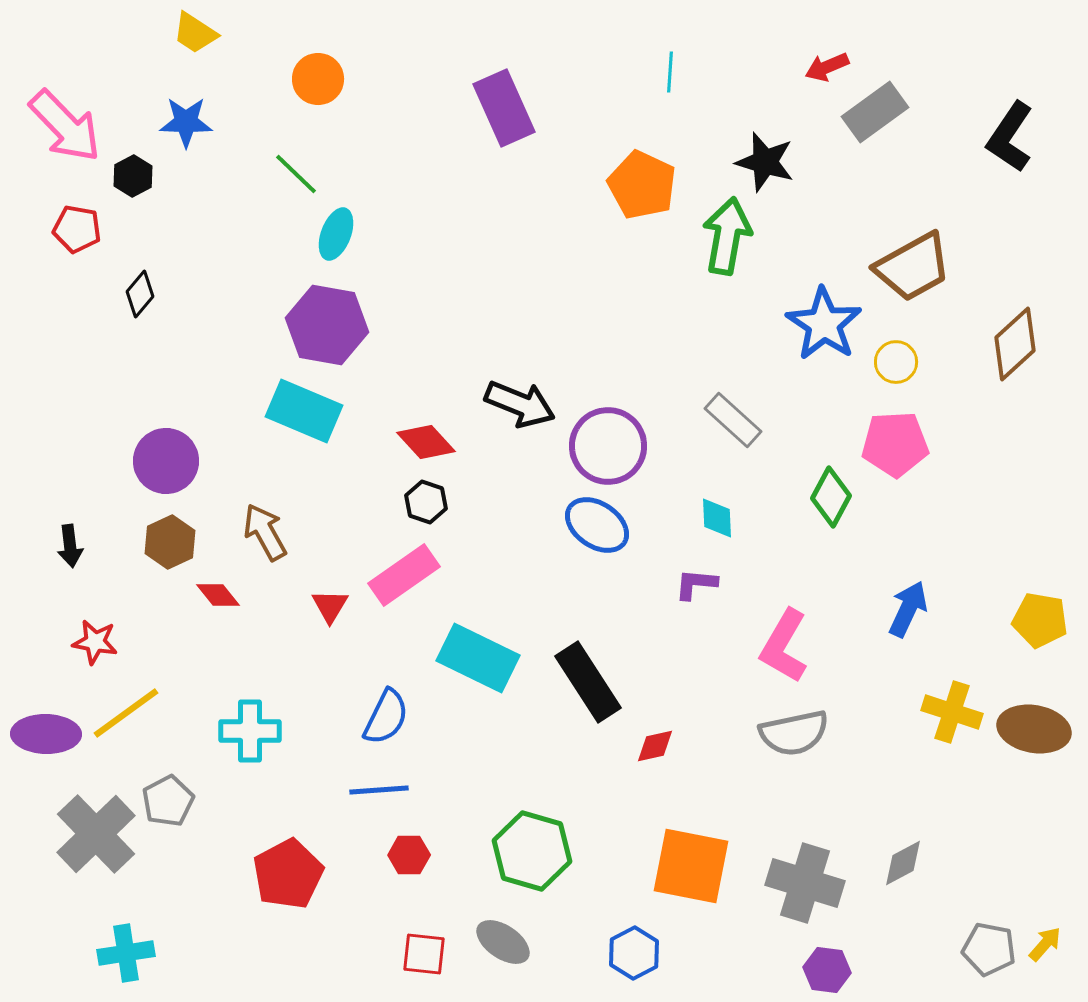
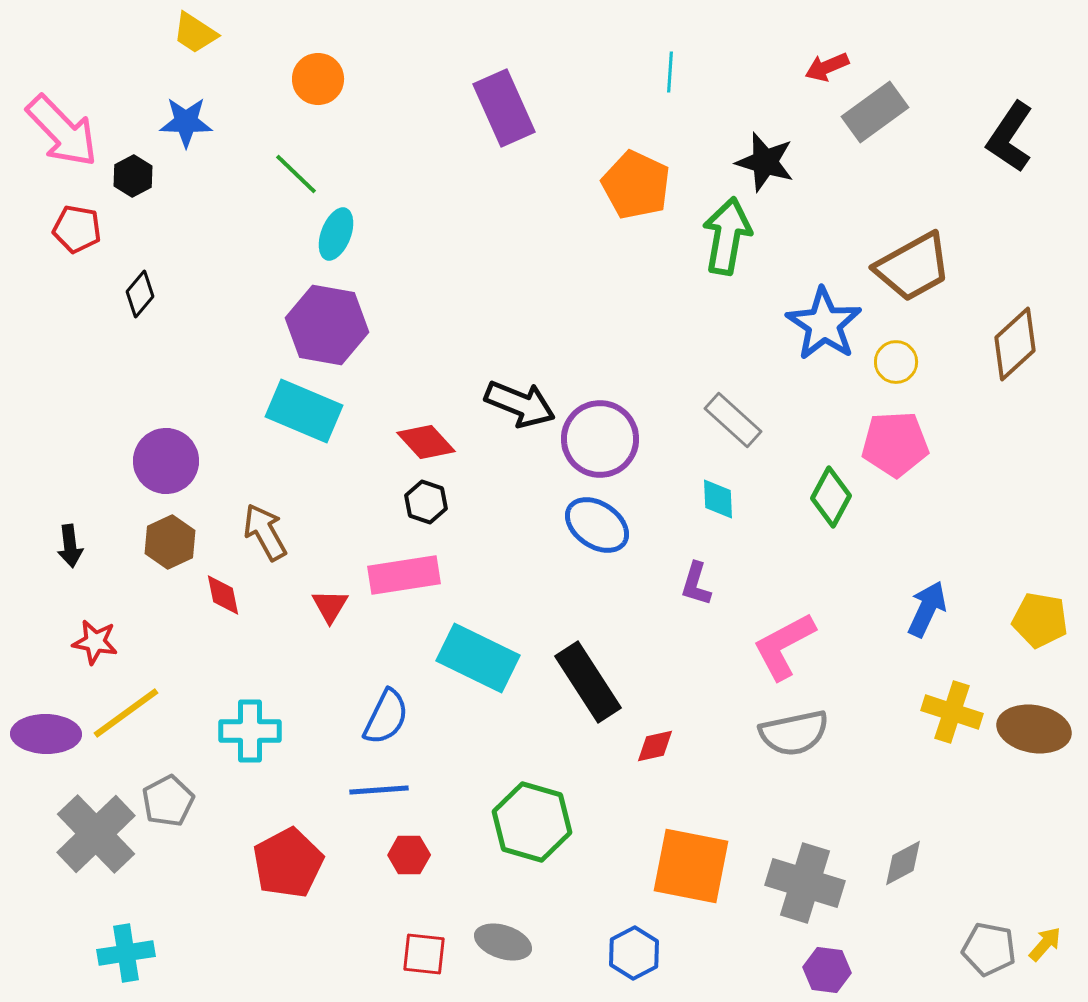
pink arrow at (65, 126): moved 3 px left, 5 px down
orange pentagon at (642, 185): moved 6 px left
purple circle at (608, 446): moved 8 px left, 7 px up
cyan diamond at (717, 518): moved 1 px right, 19 px up
pink rectangle at (404, 575): rotated 26 degrees clockwise
purple L-shape at (696, 584): rotated 78 degrees counterclockwise
red diamond at (218, 595): moved 5 px right; rotated 27 degrees clockwise
blue arrow at (908, 609): moved 19 px right
pink L-shape at (784, 646): rotated 32 degrees clockwise
green hexagon at (532, 851): moved 29 px up
red pentagon at (288, 874): moved 11 px up
gray ellipse at (503, 942): rotated 16 degrees counterclockwise
